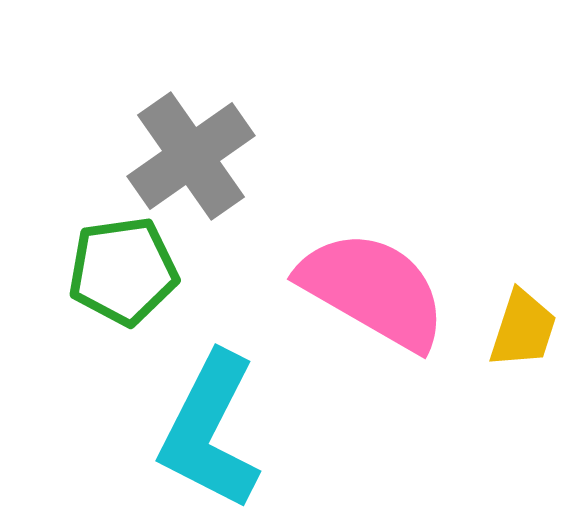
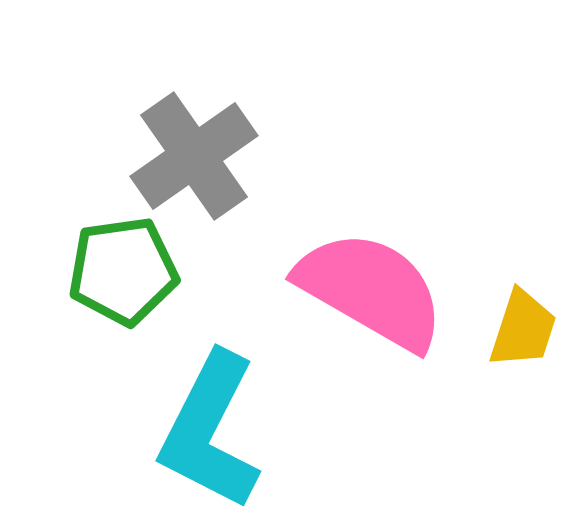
gray cross: moved 3 px right
pink semicircle: moved 2 px left
